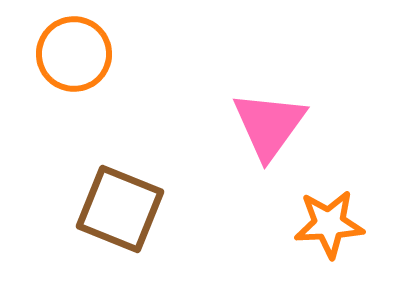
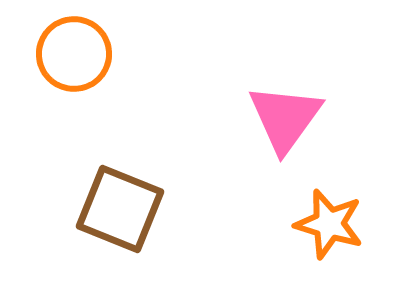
pink triangle: moved 16 px right, 7 px up
orange star: rotated 20 degrees clockwise
